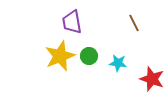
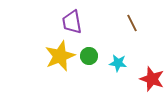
brown line: moved 2 px left
